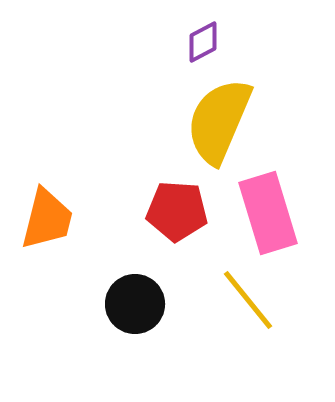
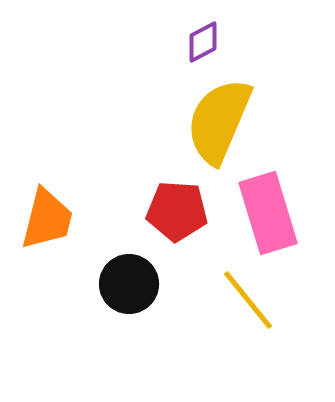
black circle: moved 6 px left, 20 px up
